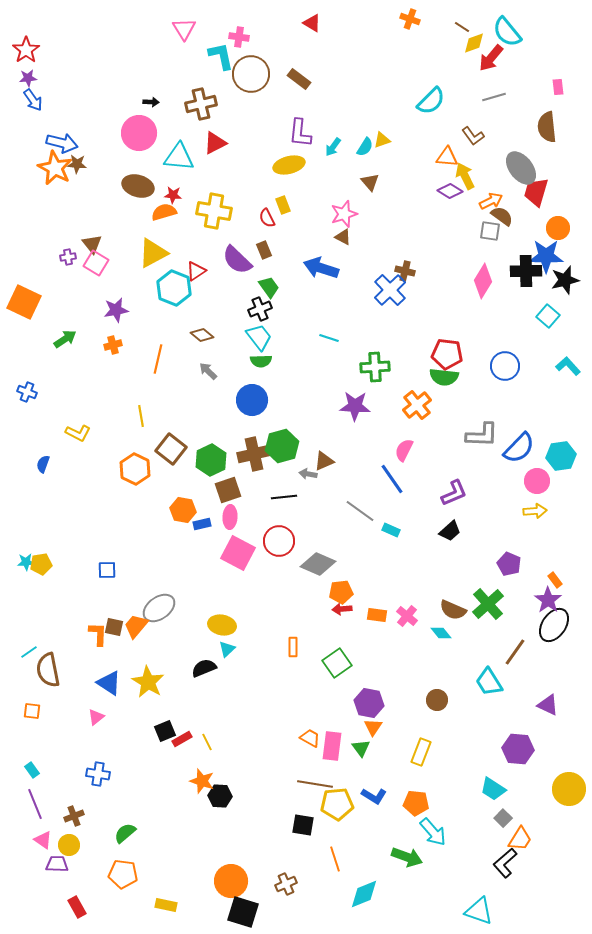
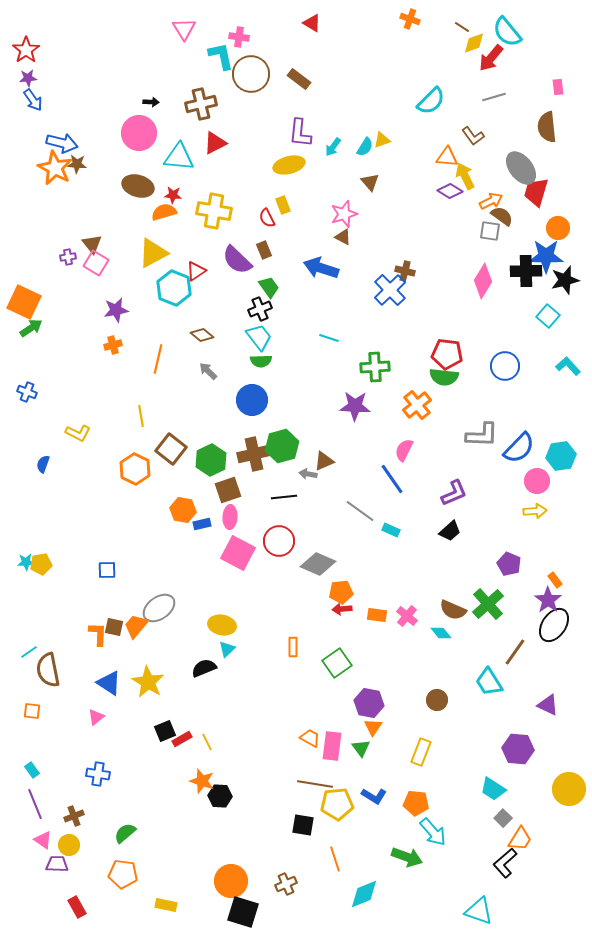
green arrow at (65, 339): moved 34 px left, 11 px up
